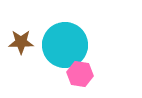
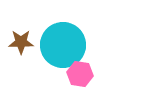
cyan circle: moved 2 px left
